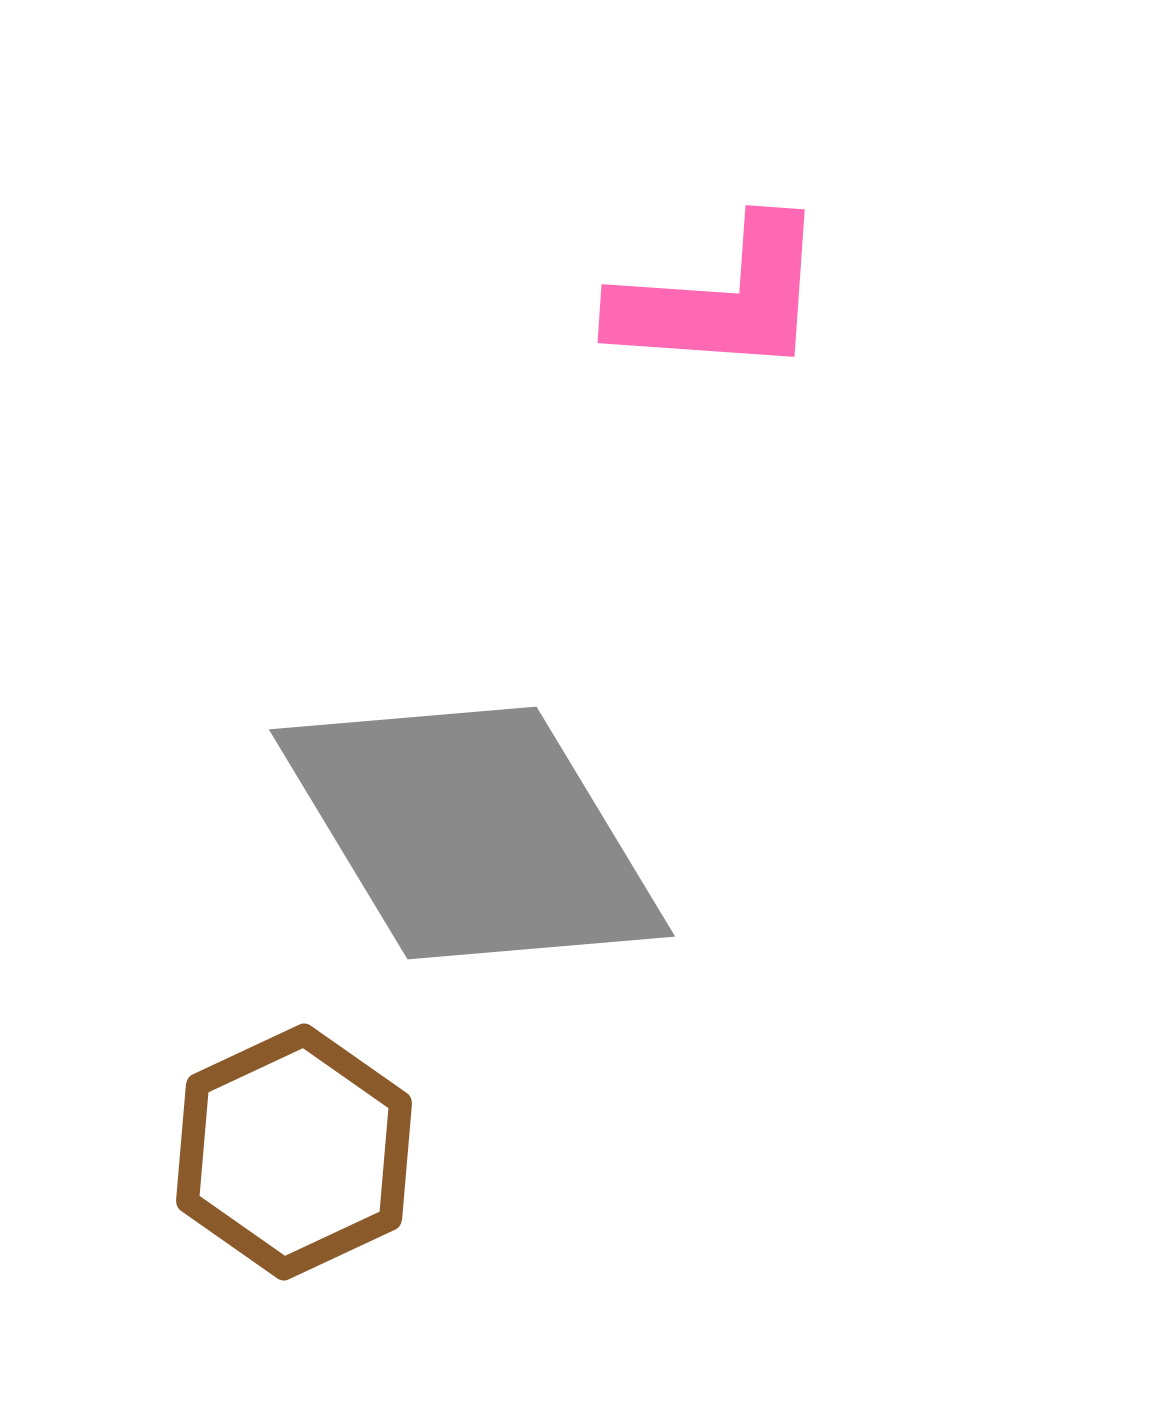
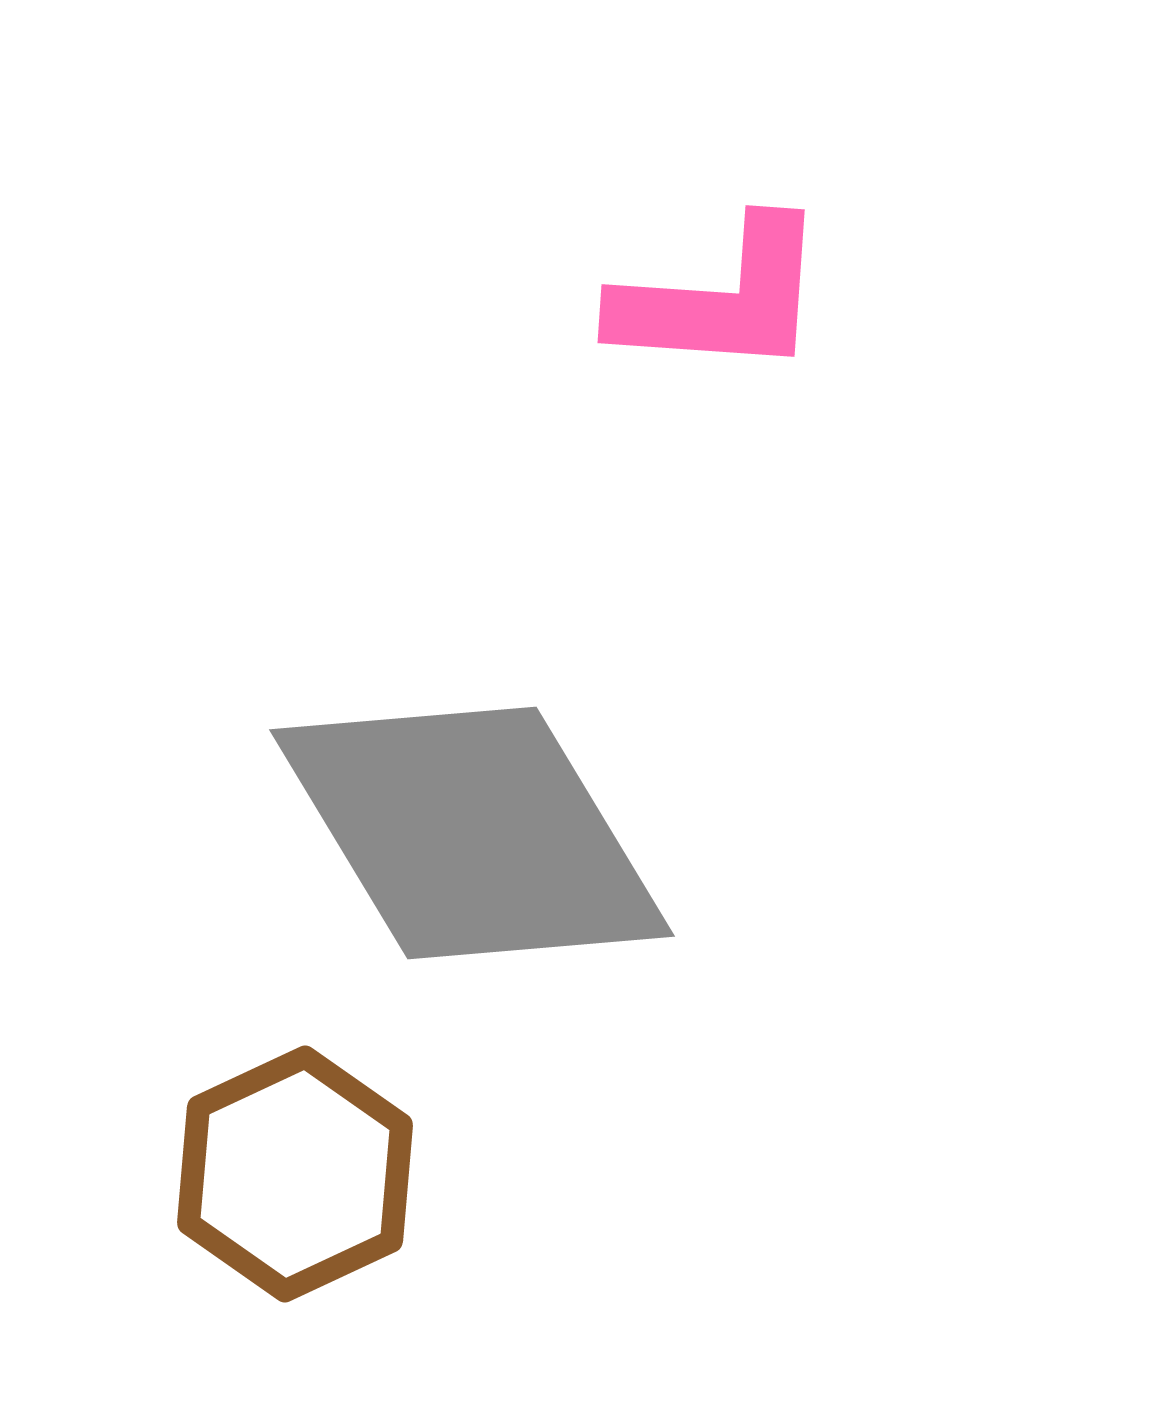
brown hexagon: moved 1 px right, 22 px down
